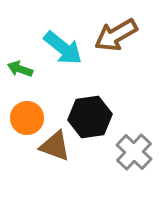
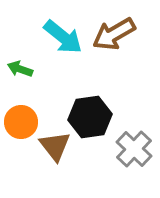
brown arrow: moved 2 px left, 1 px up
cyan arrow: moved 11 px up
orange circle: moved 6 px left, 4 px down
brown triangle: rotated 32 degrees clockwise
gray cross: moved 3 px up
